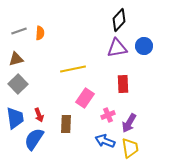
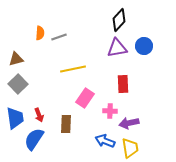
gray line: moved 40 px right, 6 px down
pink cross: moved 2 px right, 4 px up; rotated 24 degrees clockwise
purple arrow: rotated 48 degrees clockwise
